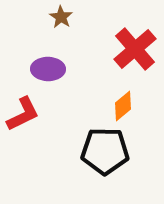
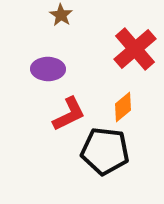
brown star: moved 2 px up
orange diamond: moved 1 px down
red L-shape: moved 46 px right
black pentagon: rotated 6 degrees clockwise
